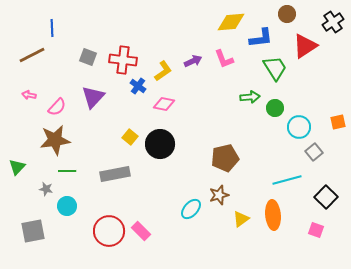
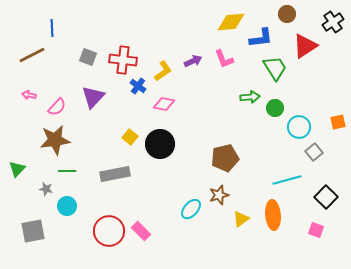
green triangle at (17, 167): moved 2 px down
